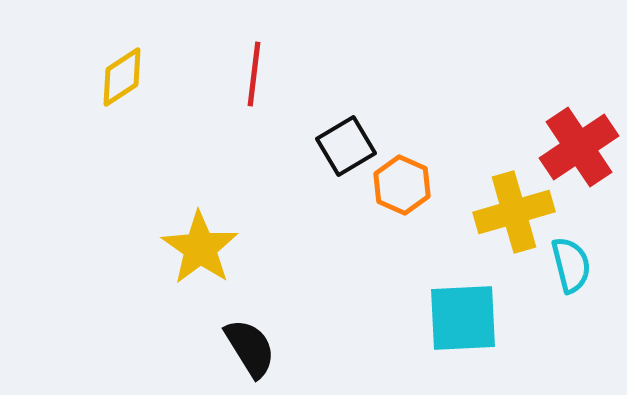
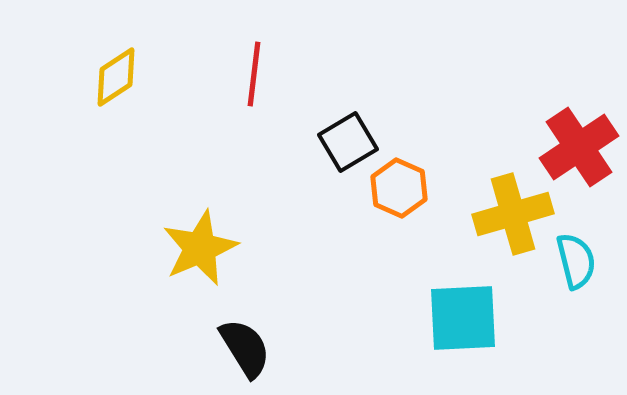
yellow diamond: moved 6 px left
black square: moved 2 px right, 4 px up
orange hexagon: moved 3 px left, 3 px down
yellow cross: moved 1 px left, 2 px down
yellow star: rotated 14 degrees clockwise
cyan semicircle: moved 5 px right, 4 px up
black semicircle: moved 5 px left
